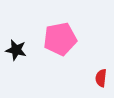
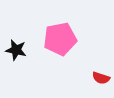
red semicircle: rotated 78 degrees counterclockwise
